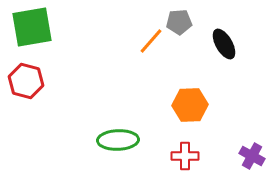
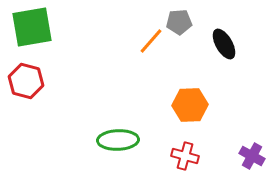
red cross: rotated 16 degrees clockwise
